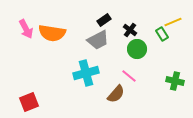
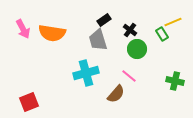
pink arrow: moved 3 px left
gray trapezoid: rotated 100 degrees clockwise
